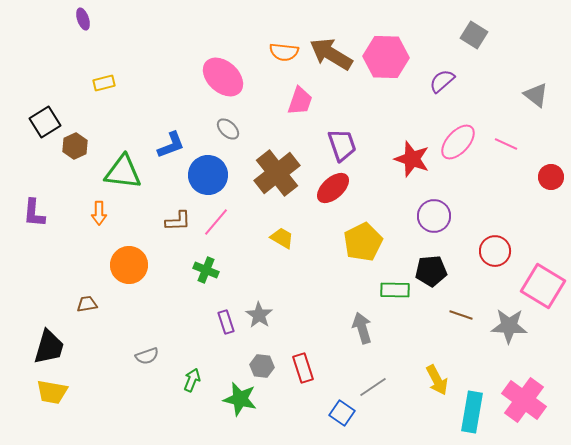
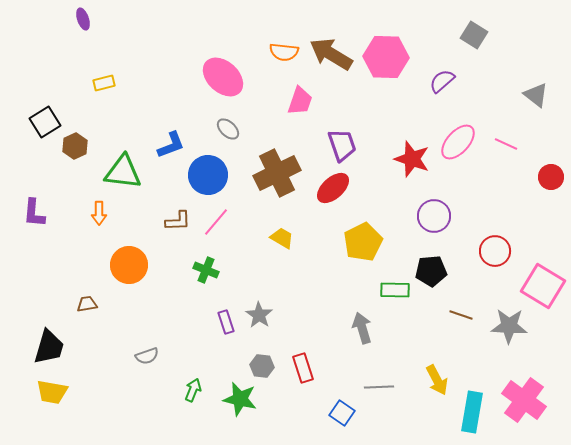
brown cross at (277, 173): rotated 12 degrees clockwise
green arrow at (192, 380): moved 1 px right, 10 px down
gray line at (373, 387): moved 6 px right; rotated 32 degrees clockwise
